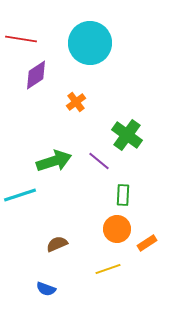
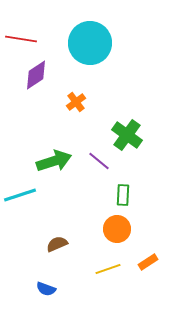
orange rectangle: moved 1 px right, 19 px down
